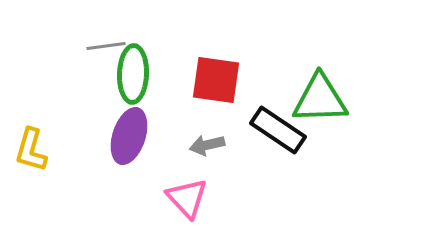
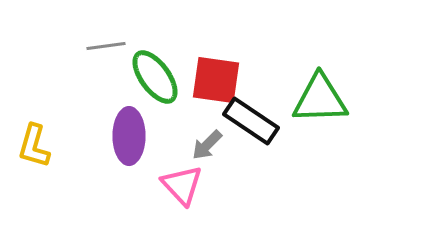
green ellipse: moved 22 px right, 3 px down; rotated 38 degrees counterclockwise
black rectangle: moved 27 px left, 9 px up
purple ellipse: rotated 18 degrees counterclockwise
gray arrow: rotated 32 degrees counterclockwise
yellow L-shape: moved 3 px right, 4 px up
pink triangle: moved 5 px left, 13 px up
